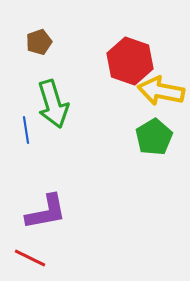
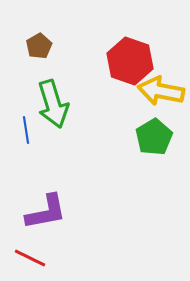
brown pentagon: moved 4 px down; rotated 10 degrees counterclockwise
